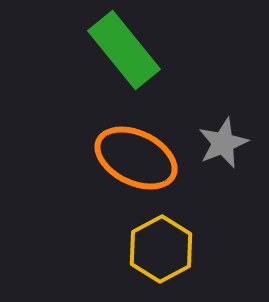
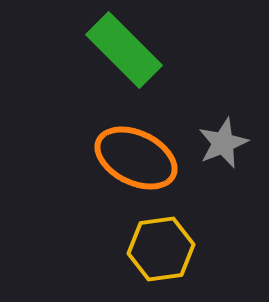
green rectangle: rotated 6 degrees counterclockwise
yellow hexagon: rotated 20 degrees clockwise
